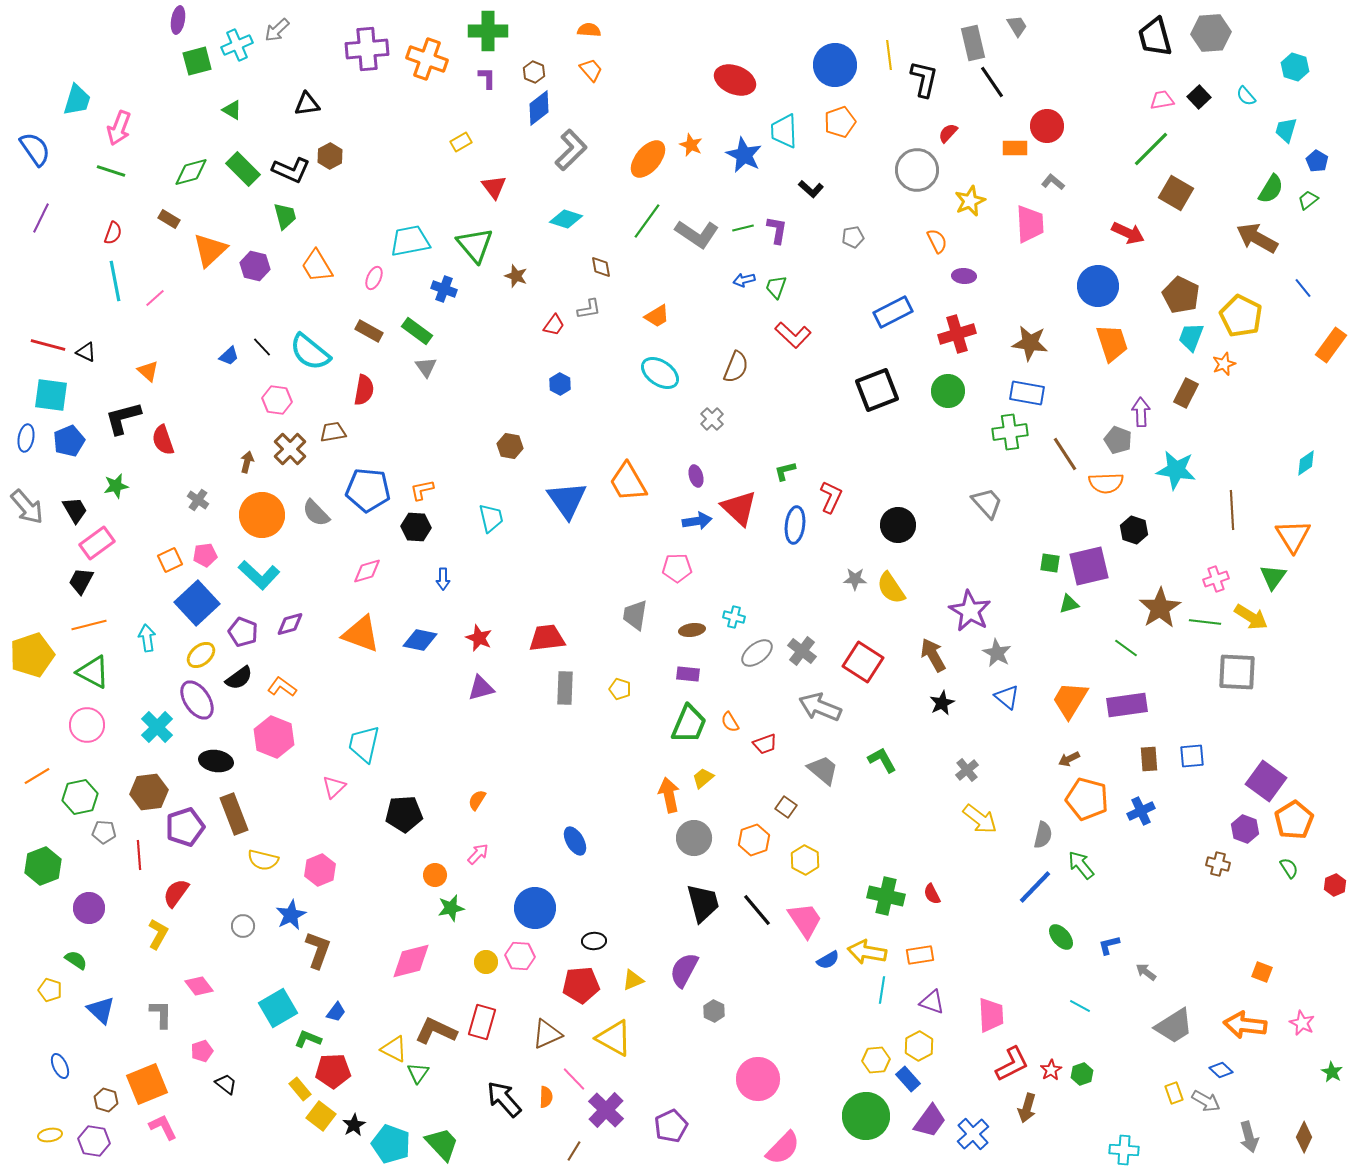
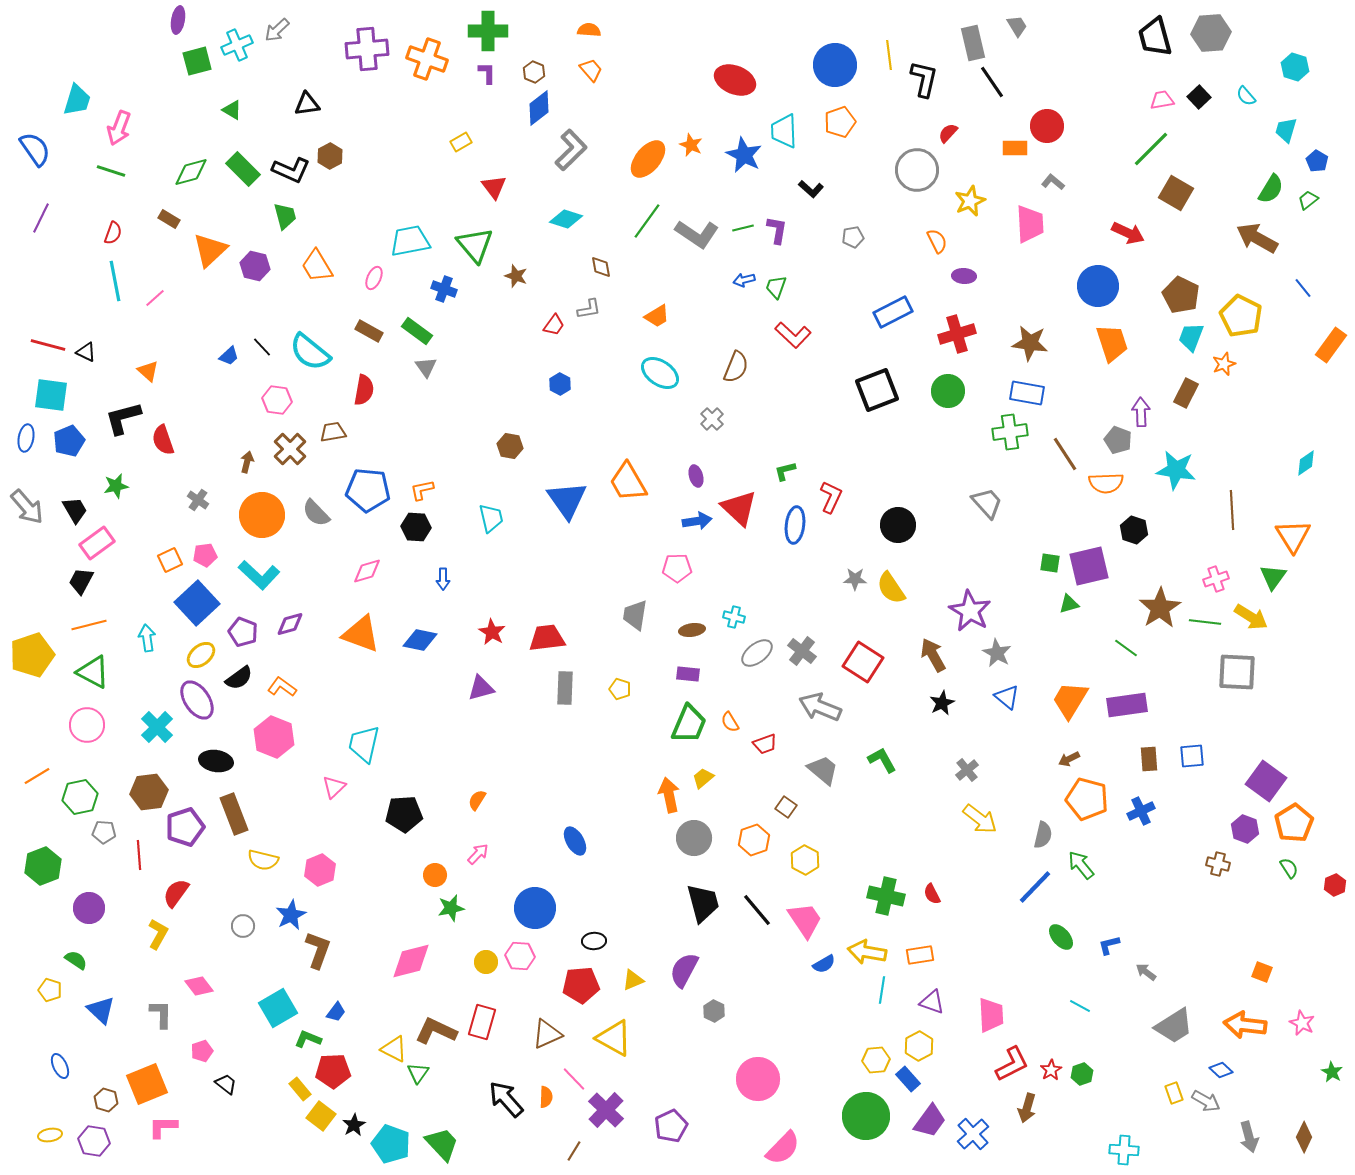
purple L-shape at (487, 78): moved 5 px up
red star at (479, 638): moved 13 px right, 6 px up; rotated 8 degrees clockwise
orange pentagon at (1294, 820): moved 3 px down
blue semicircle at (828, 960): moved 4 px left, 4 px down
black arrow at (504, 1099): moved 2 px right
pink L-shape at (163, 1127): rotated 64 degrees counterclockwise
